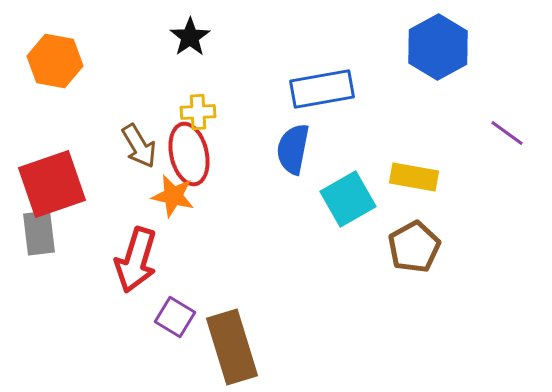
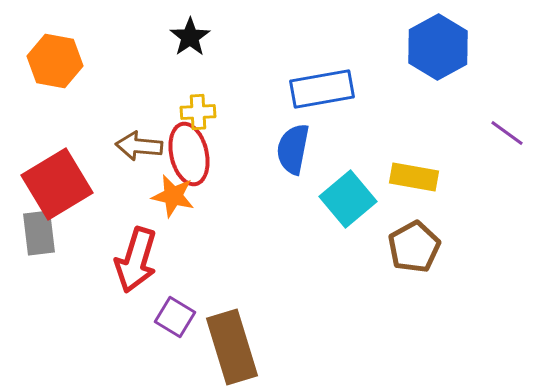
brown arrow: rotated 126 degrees clockwise
red square: moved 5 px right; rotated 12 degrees counterclockwise
cyan square: rotated 10 degrees counterclockwise
